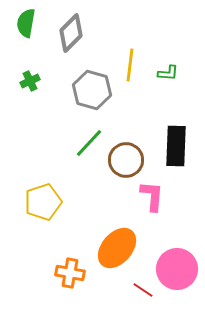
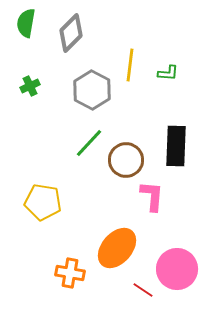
green cross: moved 5 px down
gray hexagon: rotated 12 degrees clockwise
yellow pentagon: rotated 27 degrees clockwise
